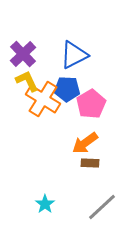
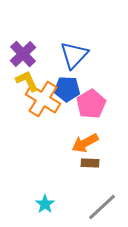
blue triangle: rotated 20 degrees counterclockwise
orange arrow: rotated 8 degrees clockwise
